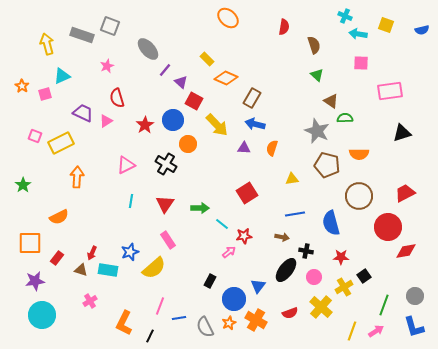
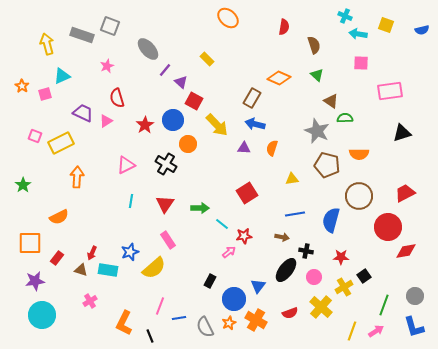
orange diamond at (226, 78): moved 53 px right
blue semicircle at (331, 223): moved 3 px up; rotated 30 degrees clockwise
black line at (150, 336): rotated 48 degrees counterclockwise
